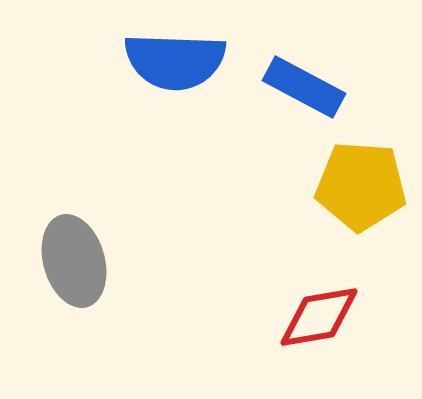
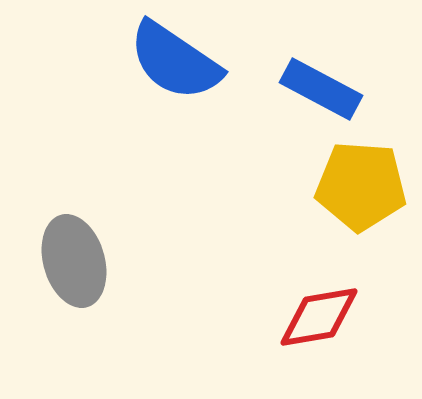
blue semicircle: rotated 32 degrees clockwise
blue rectangle: moved 17 px right, 2 px down
